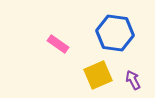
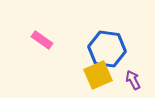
blue hexagon: moved 8 px left, 16 px down
pink rectangle: moved 16 px left, 4 px up
